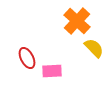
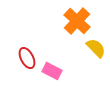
yellow semicircle: moved 2 px right
pink rectangle: rotated 30 degrees clockwise
